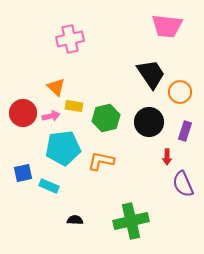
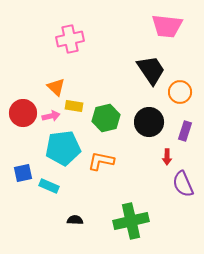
black trapezoid: moved 4 px up
